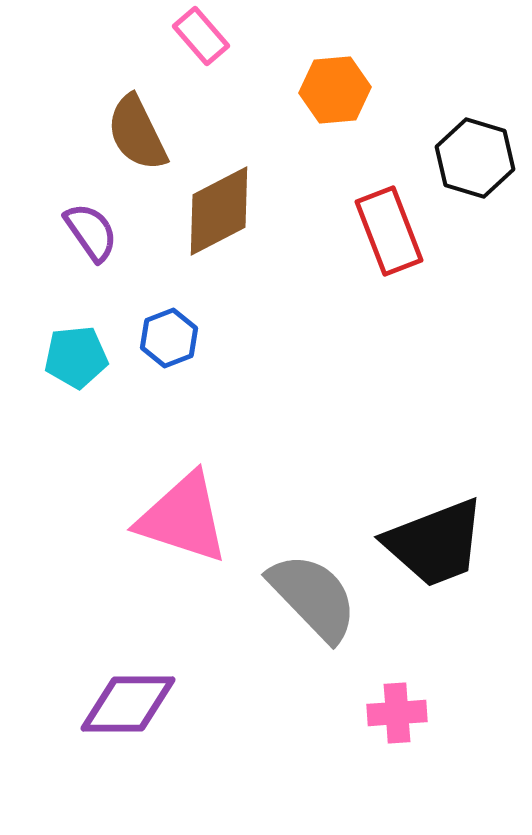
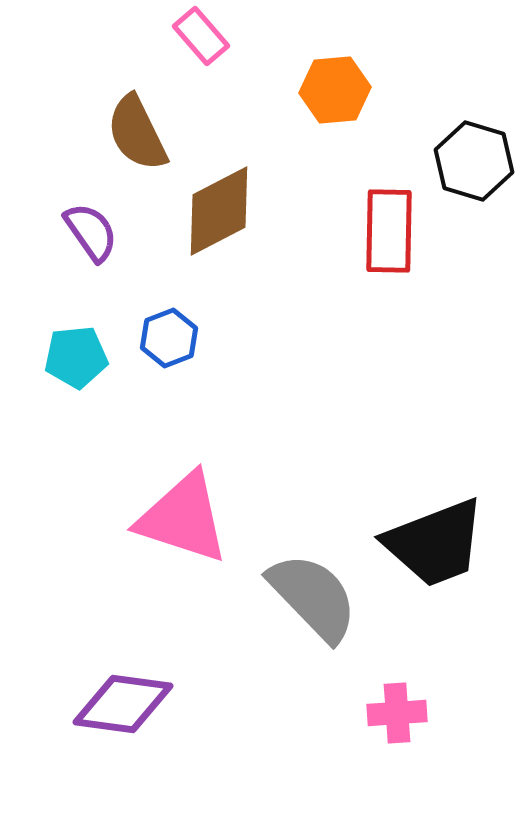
black hexagon: moved 1 px left, 3 px down
red rectangle: rotated 22 degrees clockwise
purple diamond: moved 5 px left; rotated 8 degrees clockwise
